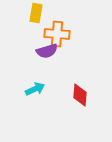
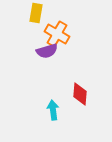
orange cross: rotated 25 degrees clockwise
cyan arrow: moved 18 px right, 21 px down; rotated 72 degrees counterclockwise
red diamond: moved 1 px up
